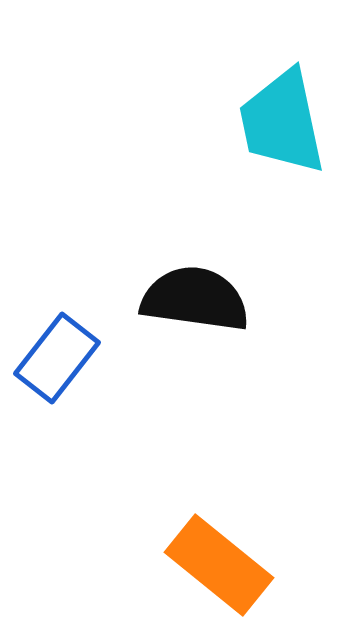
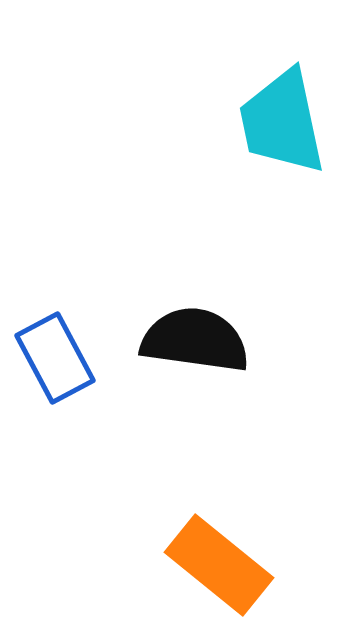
black semicircle: moved 41 px down
blue rectangle: moved 2 px left; rotated 66 degrees counterclockwise
